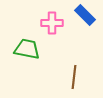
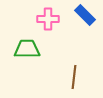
pink cross: moved 4 px left, 4 px up
green trapezoid: rotated 12 degrees counterclockwise
